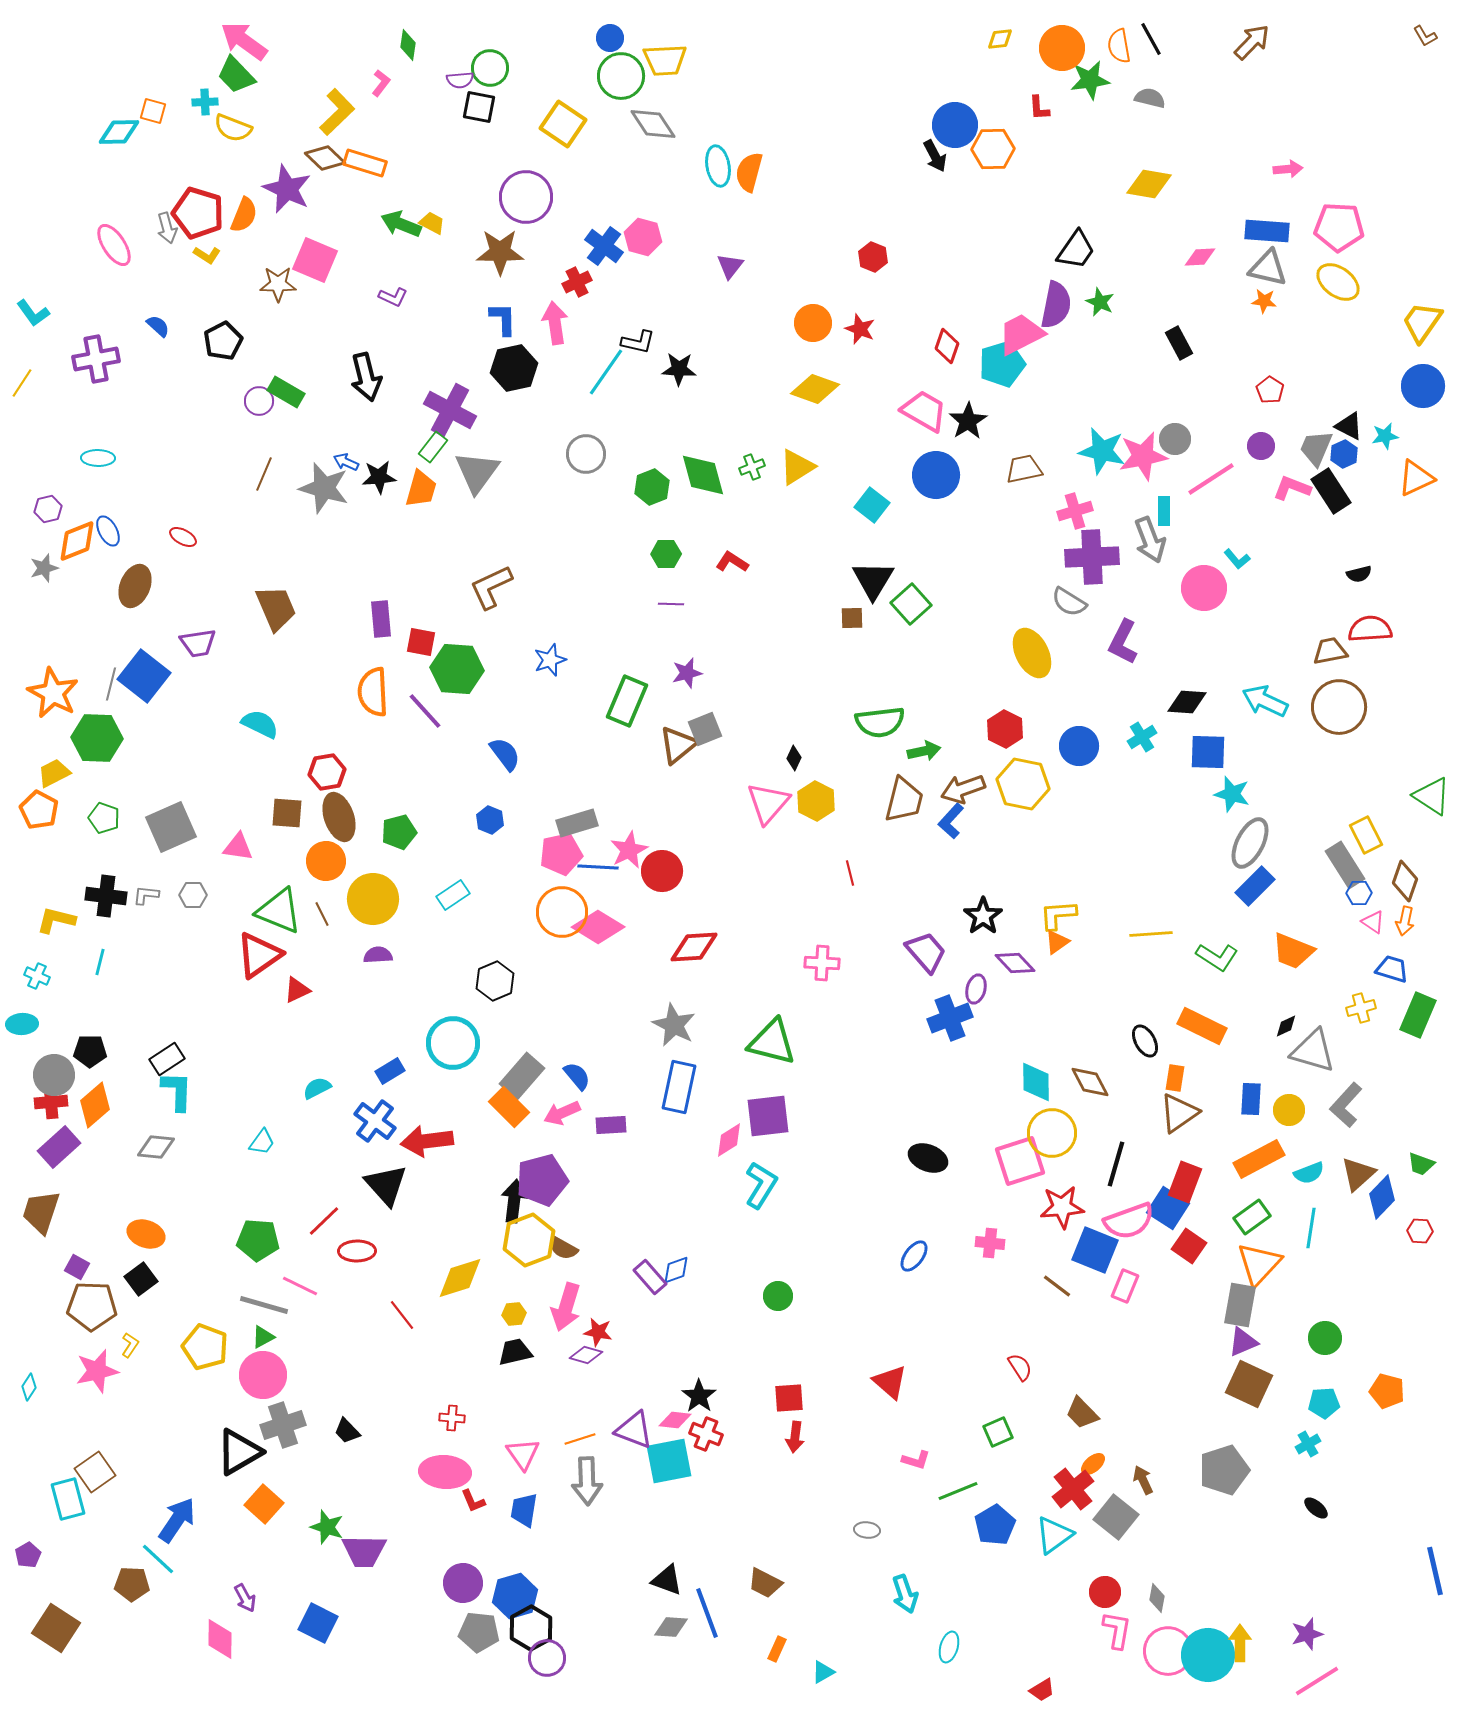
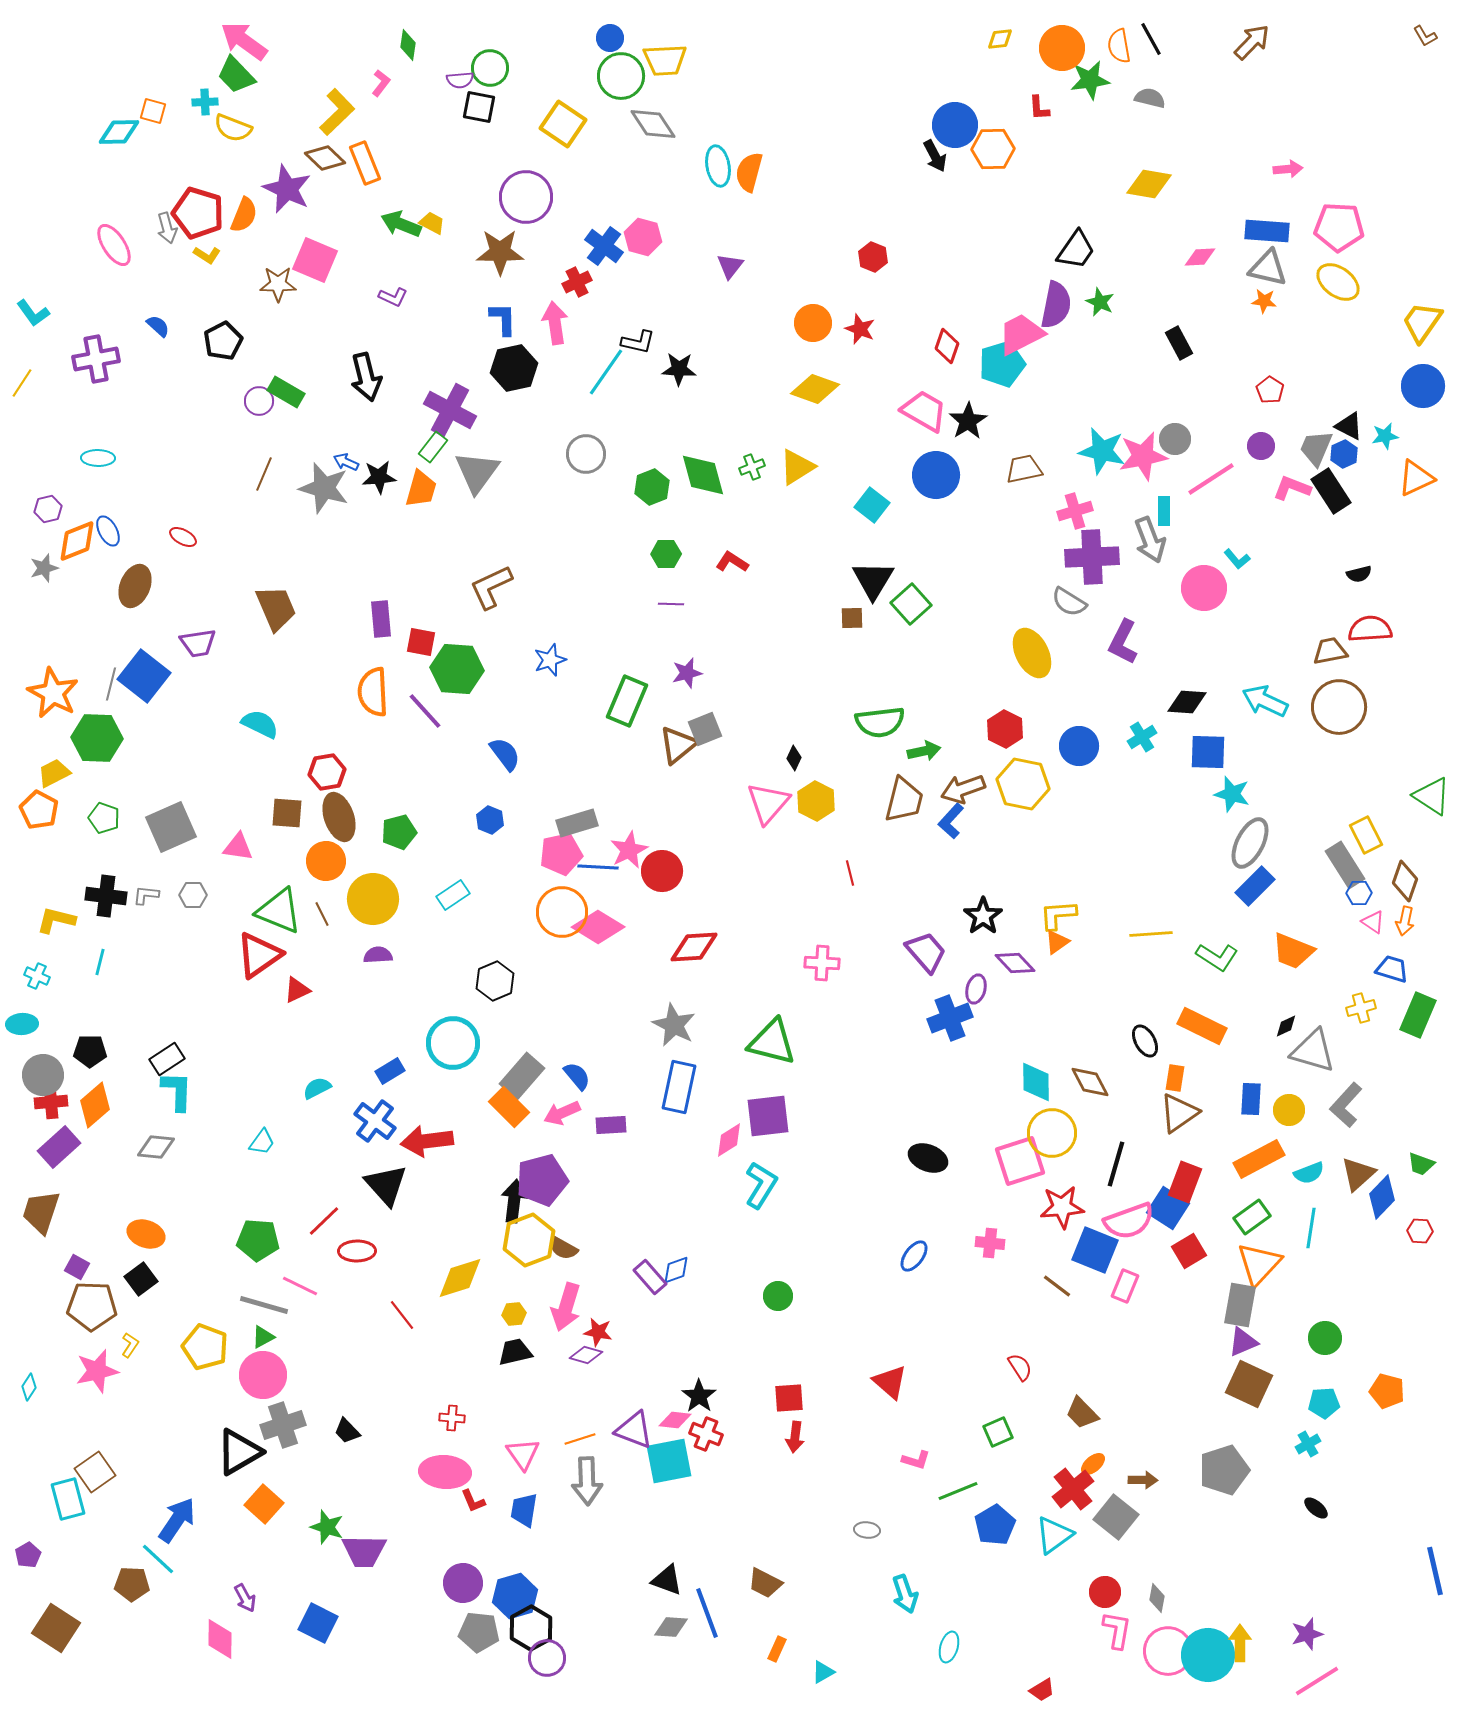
orange rectangle at (365, 163): rotated 51 degrees clockwise
gray circle at (54, 1075): moved 11 px left
red square at (1189, 1246): moved 5 px down; rotated 24 degrees clockwise
brown arrow at (1143, 1480): rotated 116 degrees clockwise
